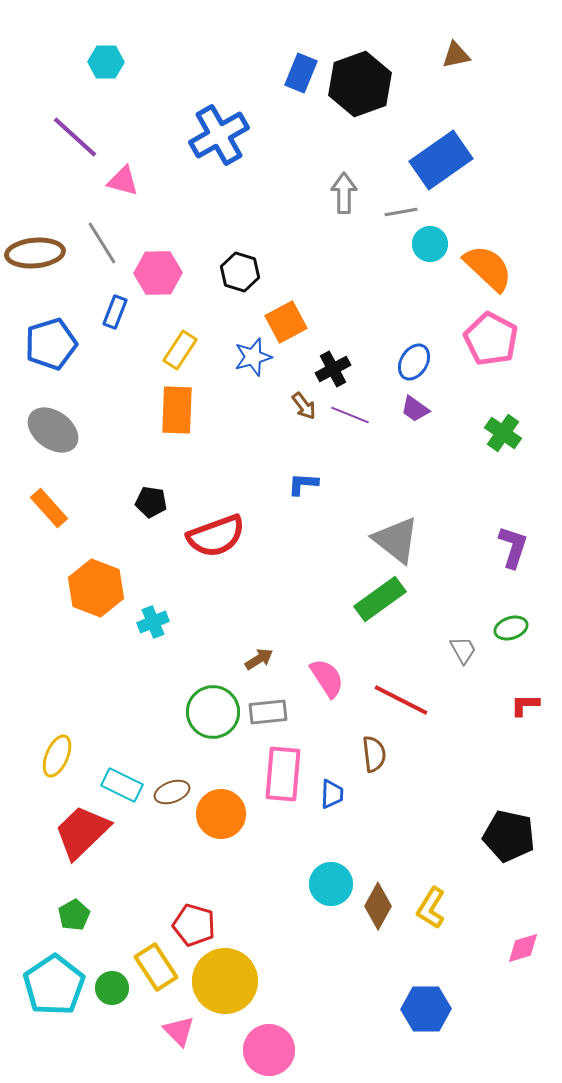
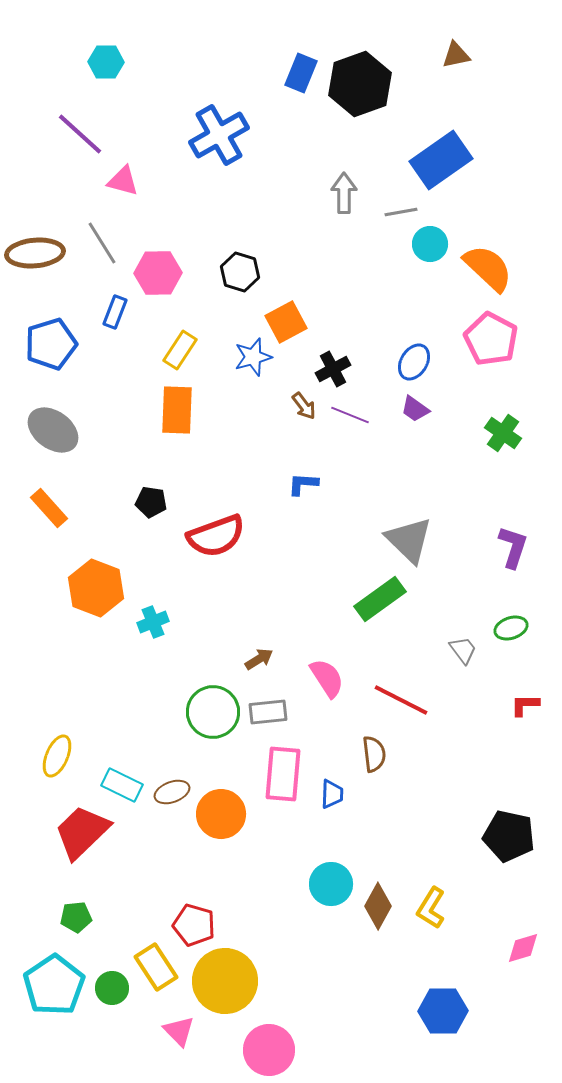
purple line at (75, 137): moved 5 px right, 3 px up
gray triangle at (396, 540): moved 13 px right; rotated 6 degrees clockwise
gray trapezoid at (463, 650): rotated 8 degrees counterclockwise
green pentagon at (74, 915): moved 2 px right, 2 px down; rotated 24 degrees clockwise
blue hexagon at (426, 1009): moved 17 px right, 2 px down
